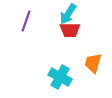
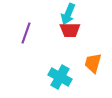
cyan arrow: rotated 10 degrees counterclockwise
purple line: moved 12 px down
